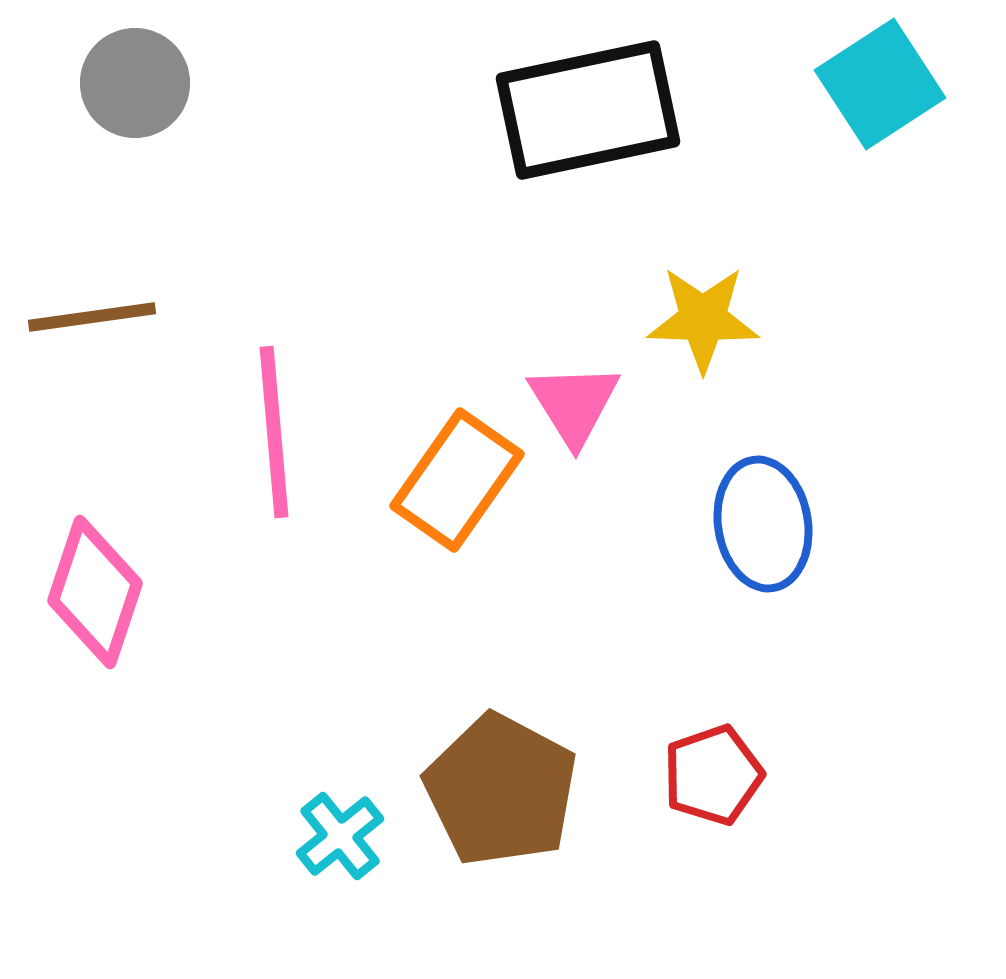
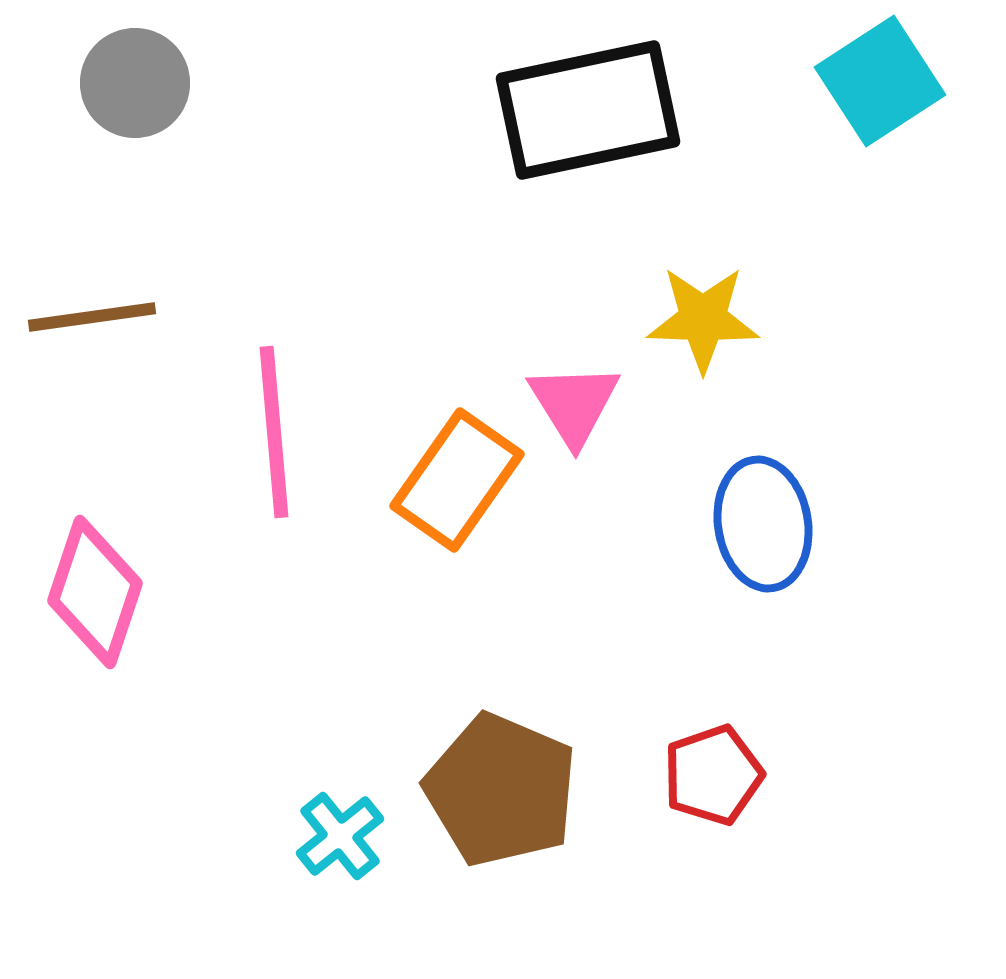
cyan square: moved 3 px up
brown pentagon: rotated 5 degrees counterclockwise
